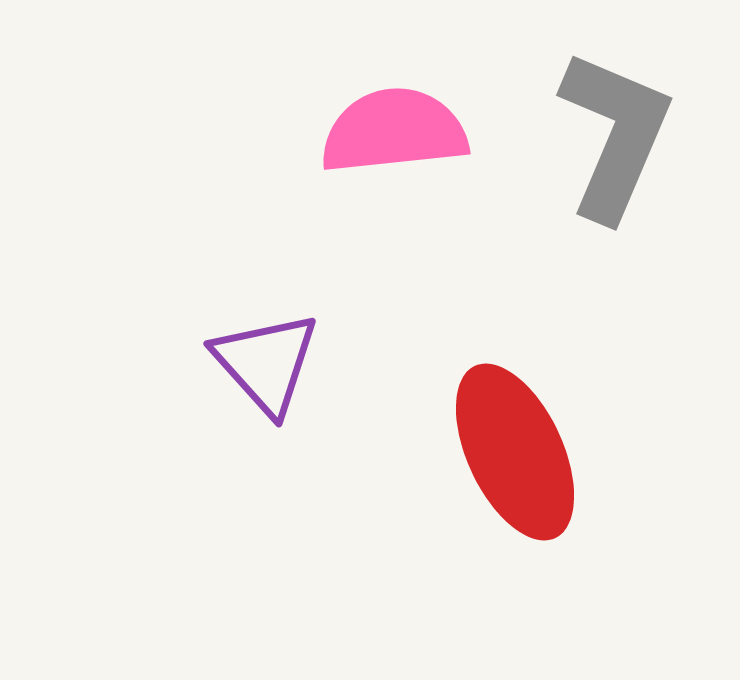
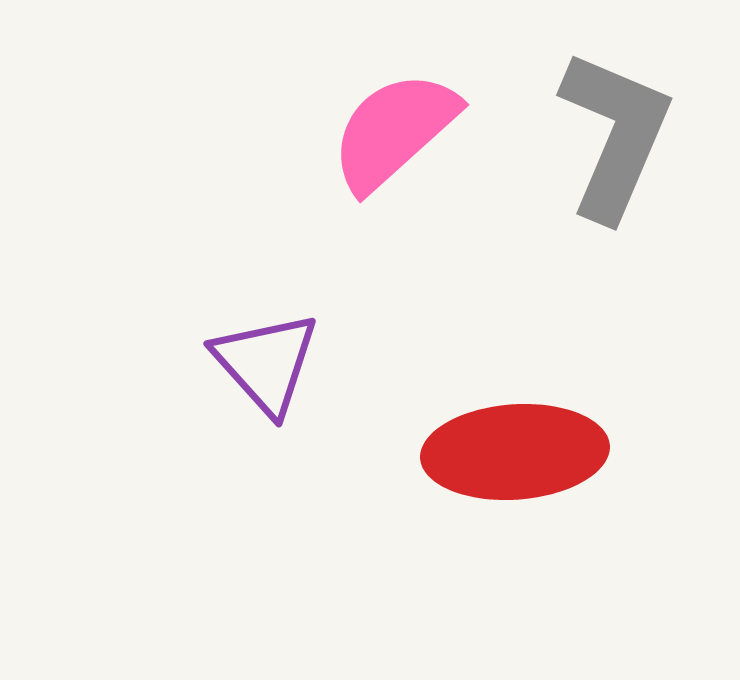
pink semicircle: rotated 36 degrees counterclockwise
red ellipse: rotated 69 degrees counterclockwise
